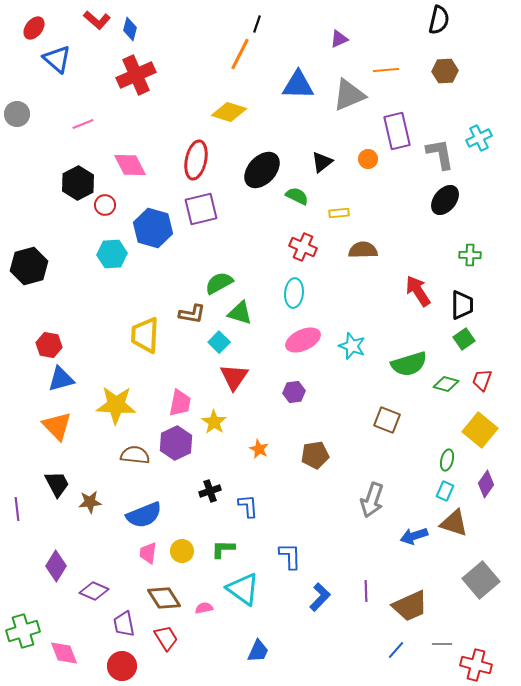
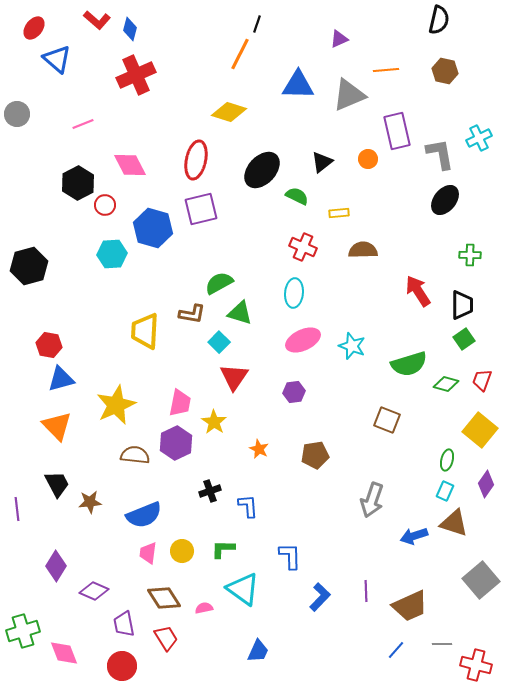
brown hexagon at (445, 71): rotated 15 degrees clockwise
yellow trapezoid at (145, 335): moved 4 px up
yellow star at (116, 405): rotated 27 degrees counterclockwise
